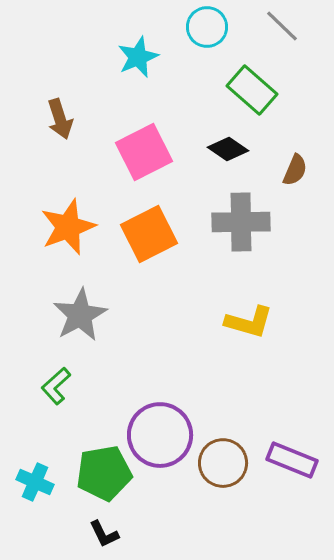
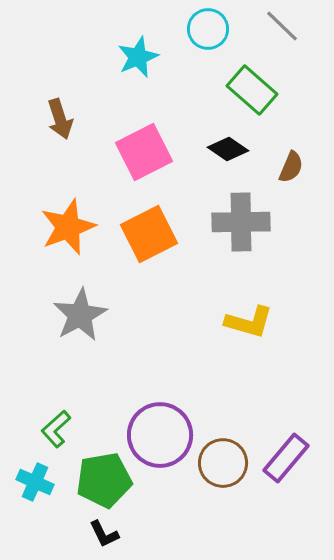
cyan circle: moved 1 px right, 2 px down
brown semicircle: moved 4 px left, 3 px up
green L-shape: moved 43 px down
purple rectangle: moved 6 px left, 2 px up; rotated 72 degrees counterclockwise
green pentagon: moved 7 px down
